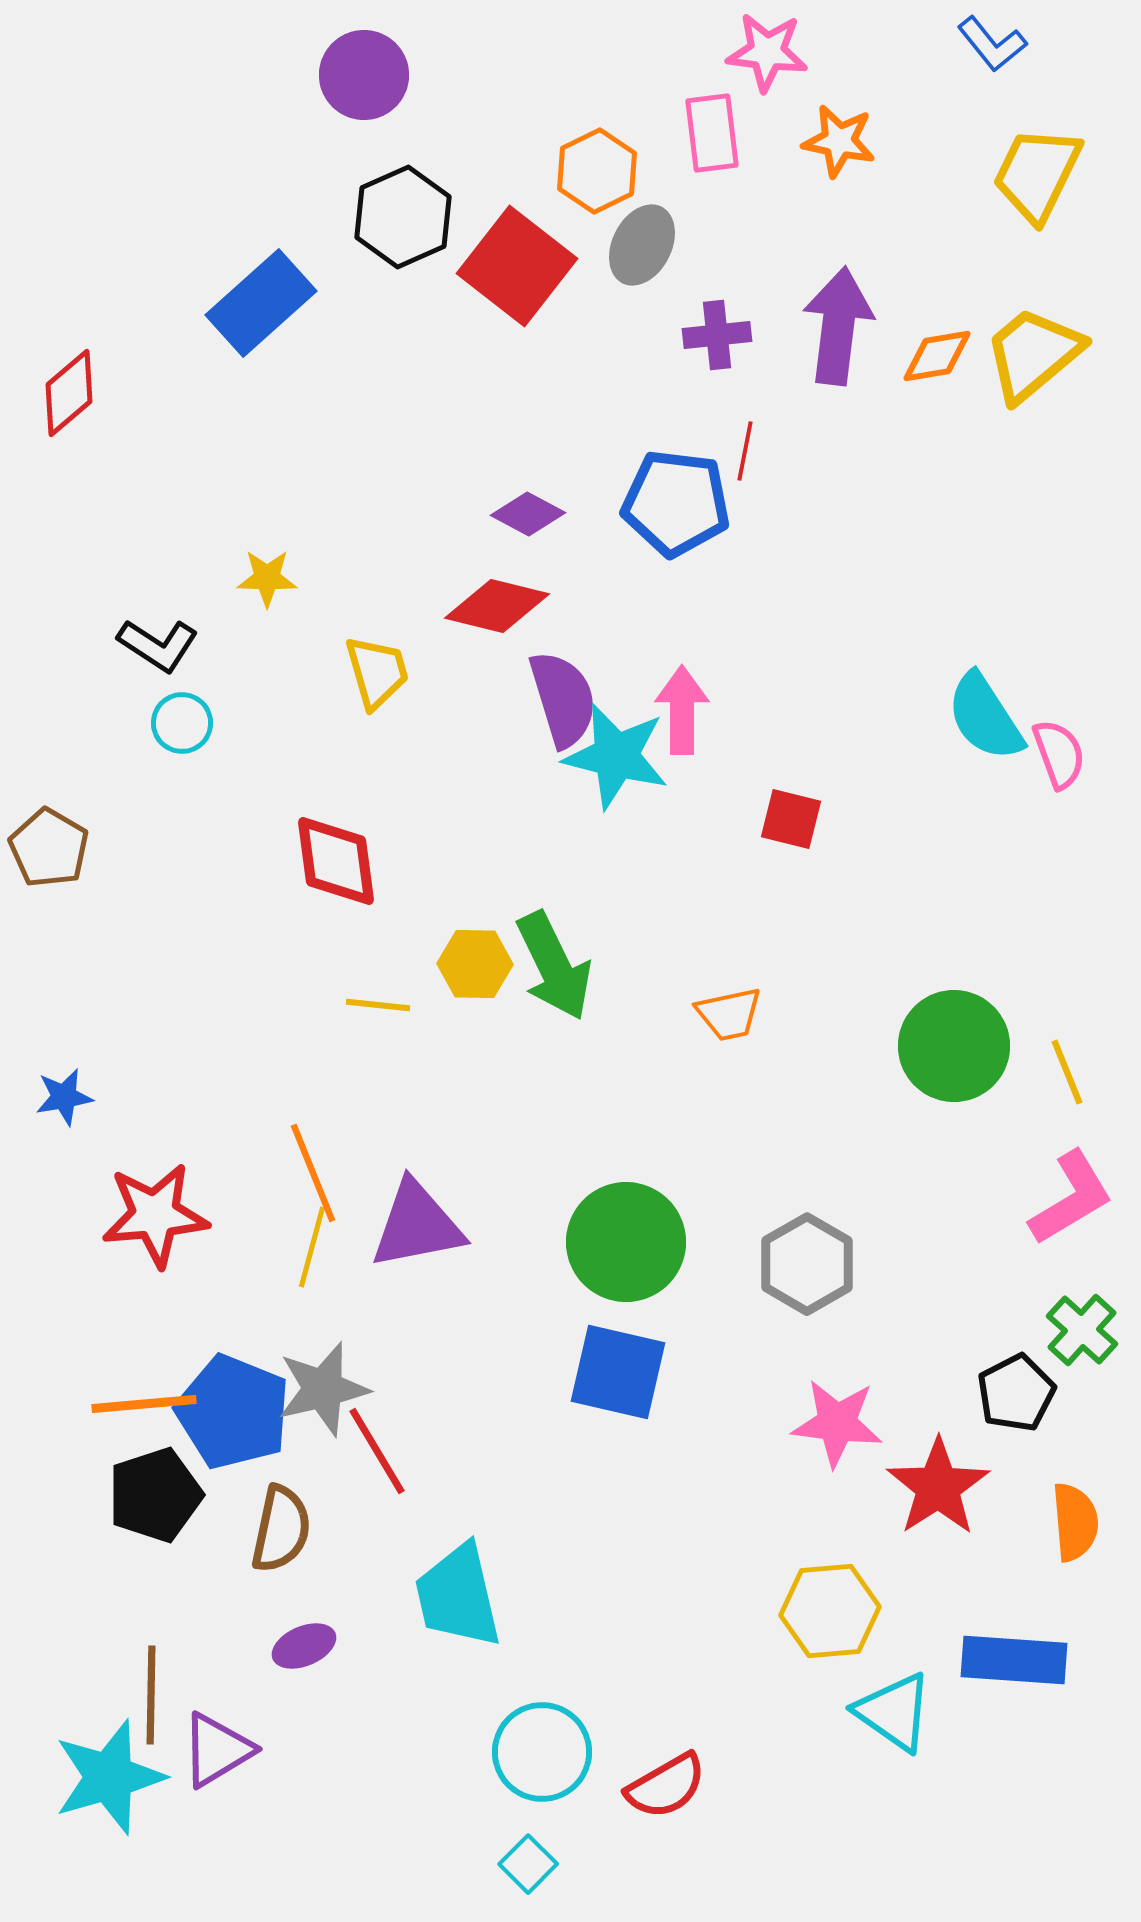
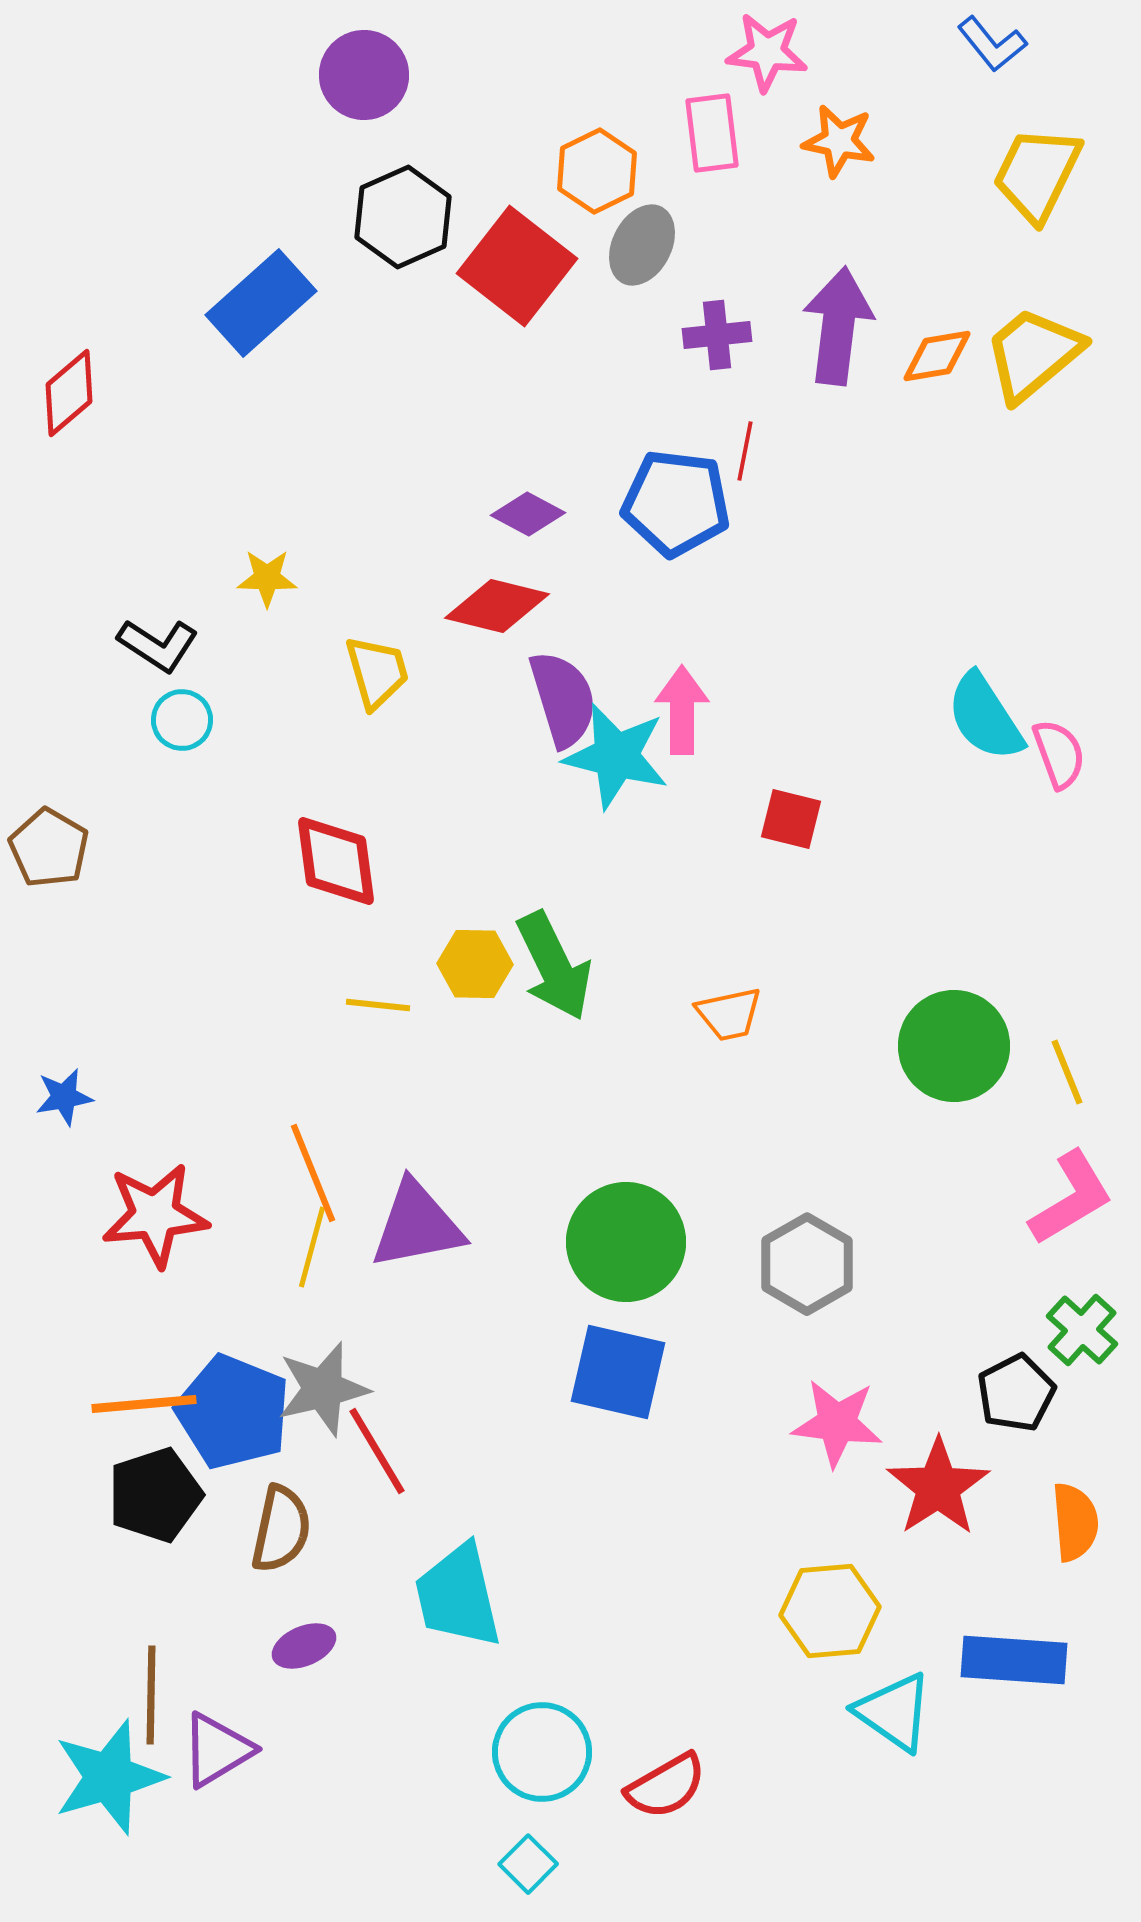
cyan circle at (182, 723): moved 3 px up
